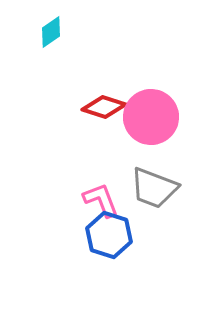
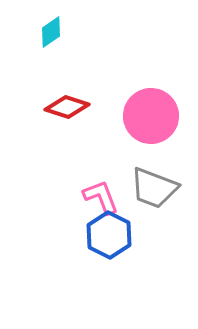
red diamond: moved 37 px left
pink circle: moved 1 px up
pink L-shape: moved 3 px up
blue hexagon: rotated 9 degrees clockwise
